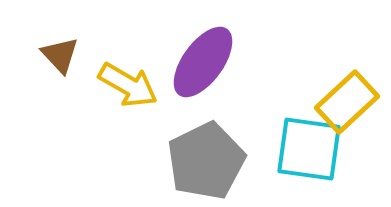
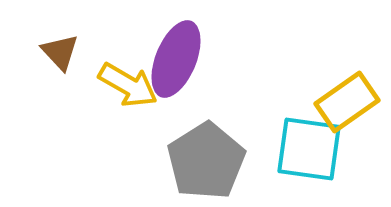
brown triangle: moved 3 px up
purple ellipse: moved 27 px left, 3 px up; rotated 14 degrees counterclockwise
yellow rectangle: rotated 8 degrees clockwise
gray pentagon: rotated 6 degrees counterclockwise
